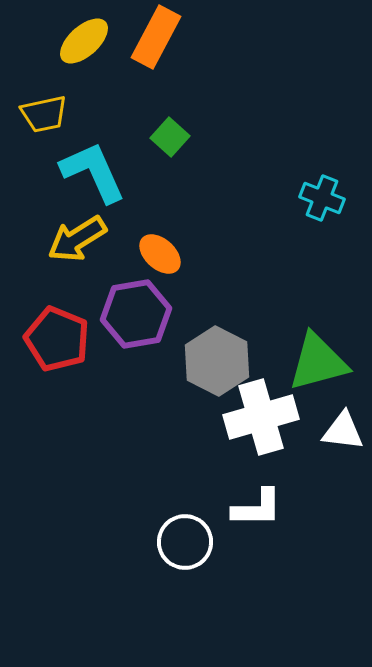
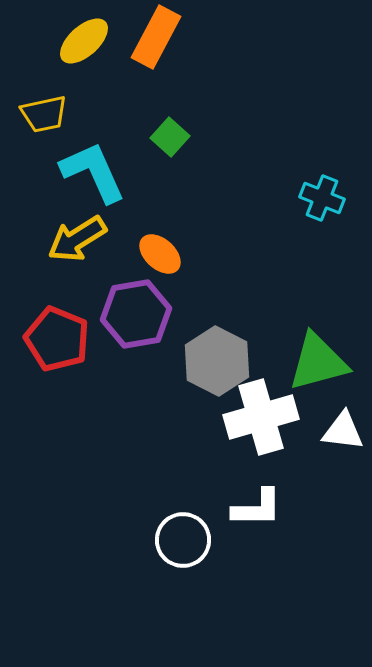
white circle: moved 2 px left, 2 px up
